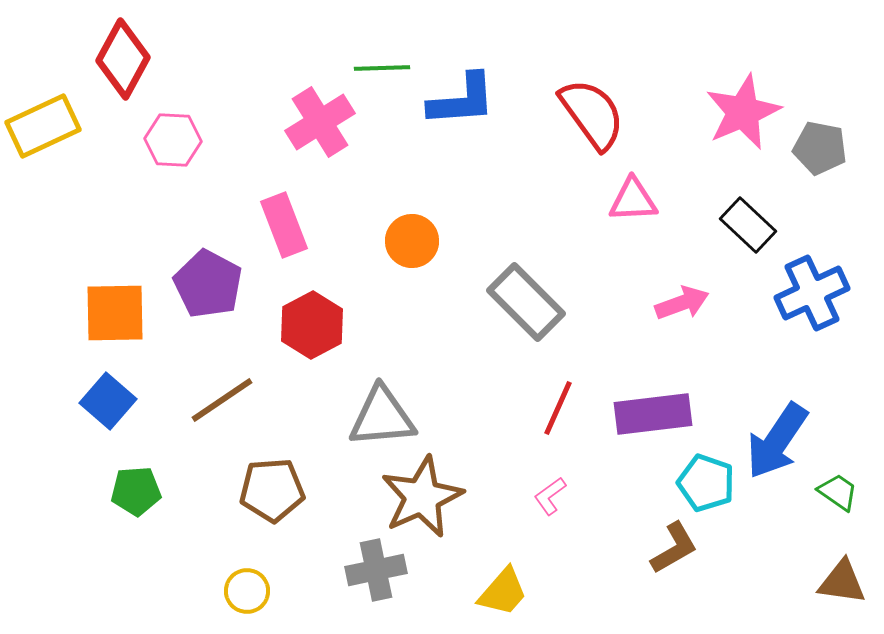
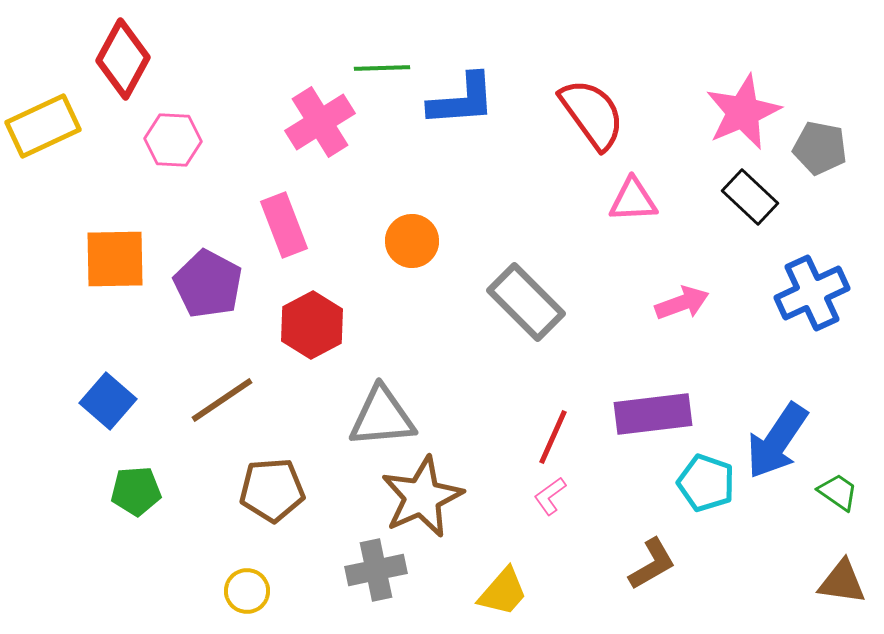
black rectangle: moved 2 px right, 28 px up
orange square: moved 54 px up
red line: moved 5 px left, 29 px down
brown L-shape: moved 22 px left, 16 px down
